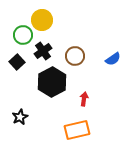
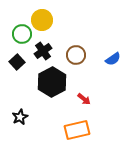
green circle: moved 1 px left, 1 px up
brown circle: moved 1 px right, 1 px up
red arrow: rotated 120 degrees clockwise
